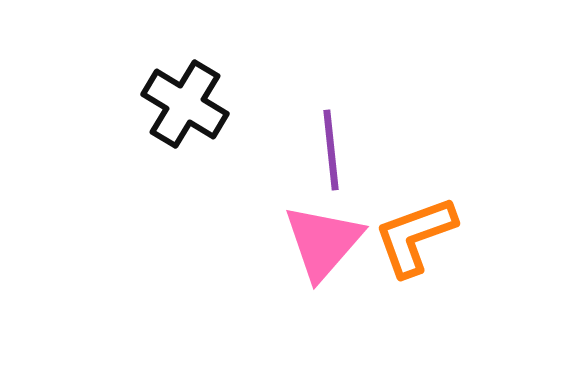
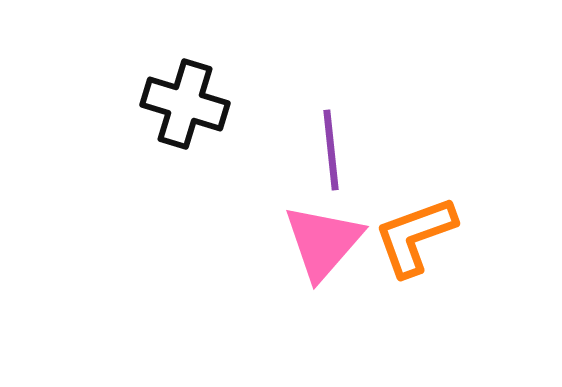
black cross: rotated 14 degrees counterclockwise
